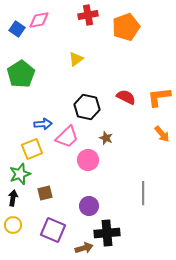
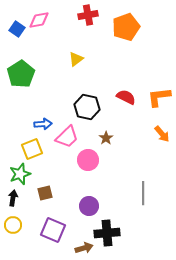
brown star: rotated 16 degrees clockwise
